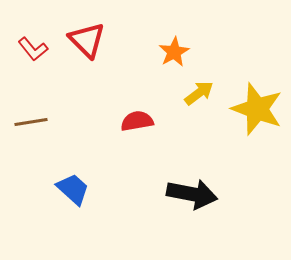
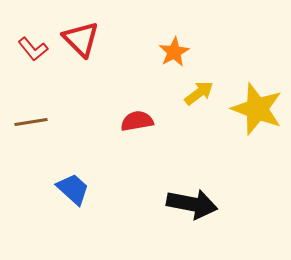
red triangle: moved 6 px left, 1 px up
black arrow: moved 10 px down
